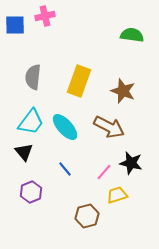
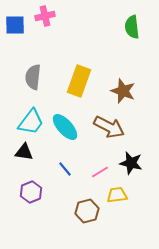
green semicircle: moved 8 px up; rotated 105 degrees counterclockwise
black triangle: rotated 42 degrees counterclockwise
pink line: moved 4 px left; rotated 18 degrees clockwise
yellow trapezoid: rotated 10 degrees clockwise
brown hexagon: moved 5 px up
